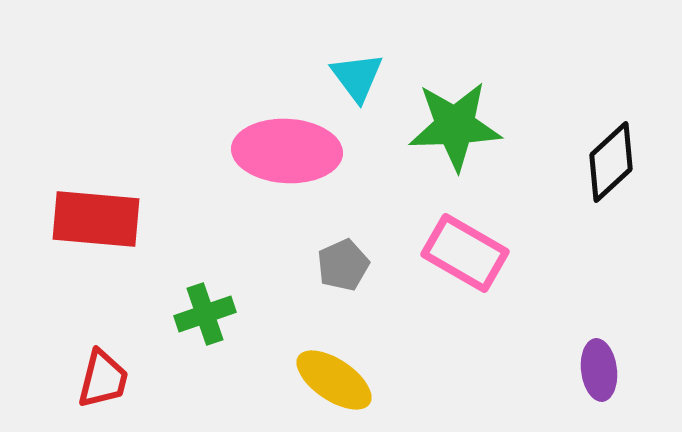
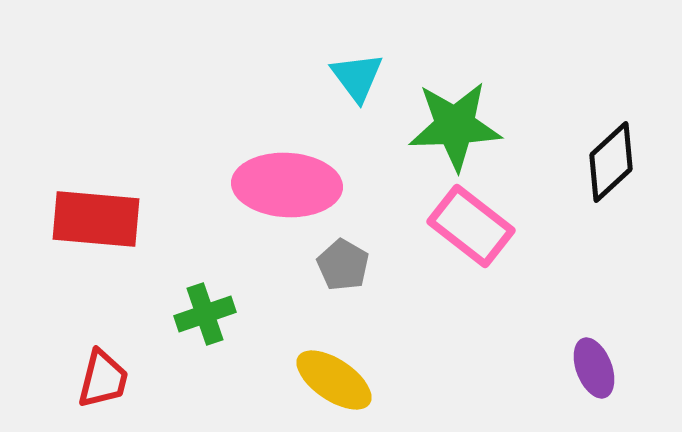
pink ellipse: moved 34 px down
pink rectangle: moved 6 px right, 27 px up; rotated 8 degrees clockwise
gray pentagon: rotated 18 degrees counterclockwise
purple ellipse: moved 5 px left, 2 px up; rotated 14 degrees counterclockwise
